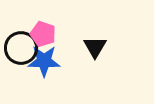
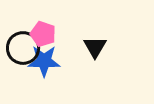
black circle: moved 2 px right
